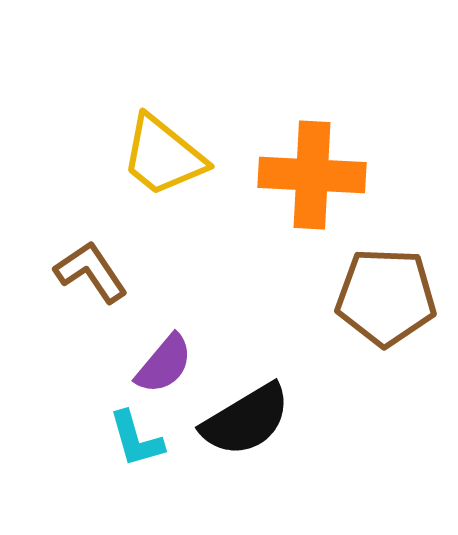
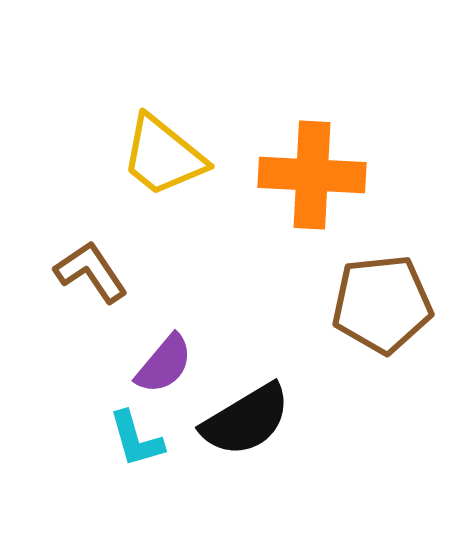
brown pentagon: moved 4 px left, 7 px down; rotated 8 degrees counterclockwise
